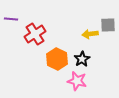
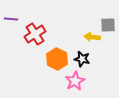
yellow arrow: moved 2 px right, 3 px down; rotated 14 degrees clockwise
black star: rotated 28 degrees counterclockwise
pink star: moved 2 px left; rotated 30 degrees clockwise
